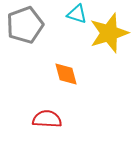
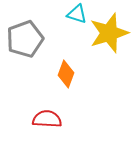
gray pentagon: moved 14 px down
orange diamond: rotated 36 degrees clockwise
